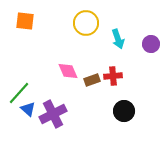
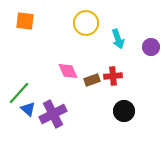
purple circle: moved 3 px down
